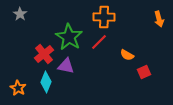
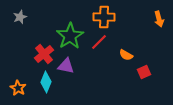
gray star: moved 3 px down; rotated 16 degrees clockwise
green star: moved 1 px right, 1 px up; rotated 8 degrees clockwise
orange semicircle: moved 1 px left
